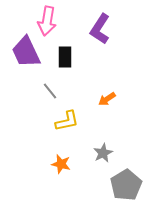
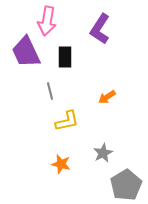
gray line: rotated 24 degrees clockwise
orange arrow: moved 2 px up
